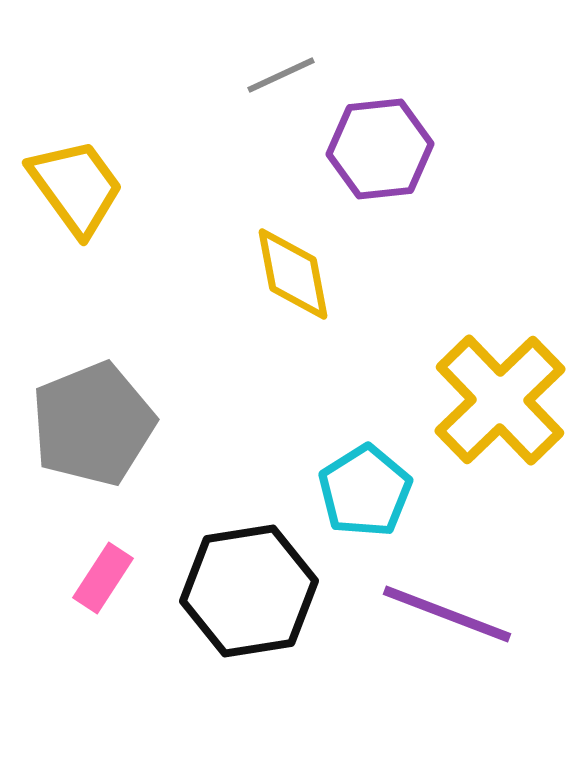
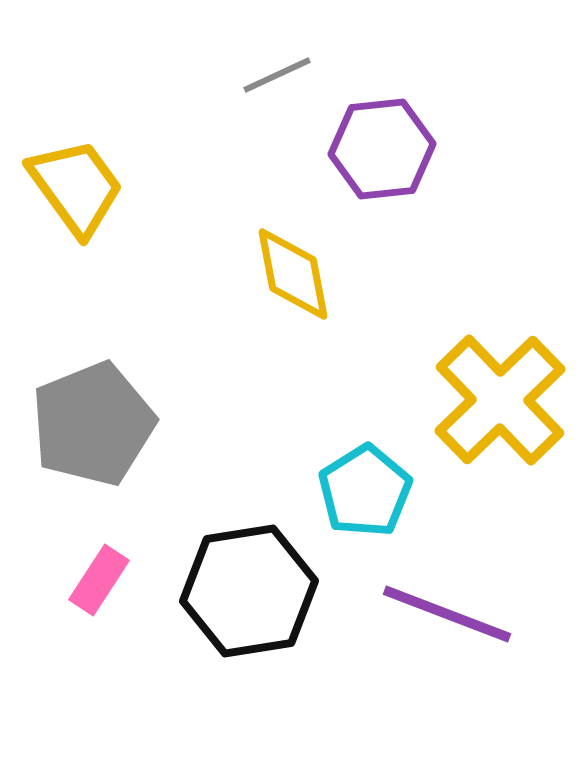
gray line: moved 4 px left
purple hexagon: moved 2 px right
pink rectangle: moved 4 px left, 2 px down
